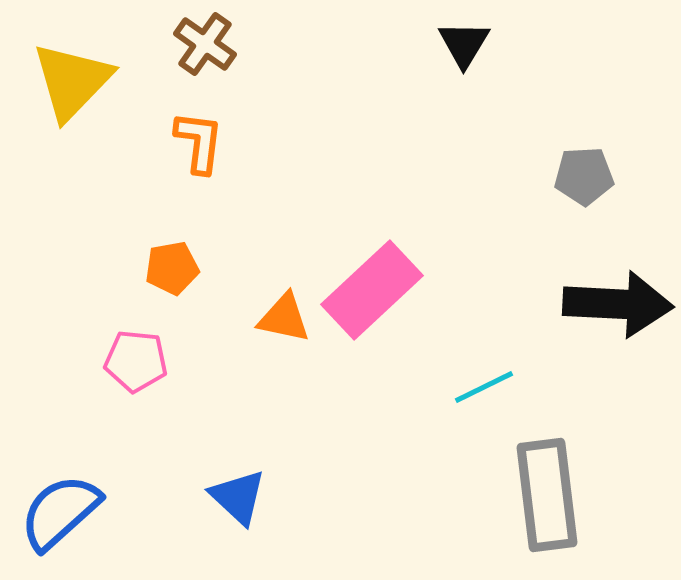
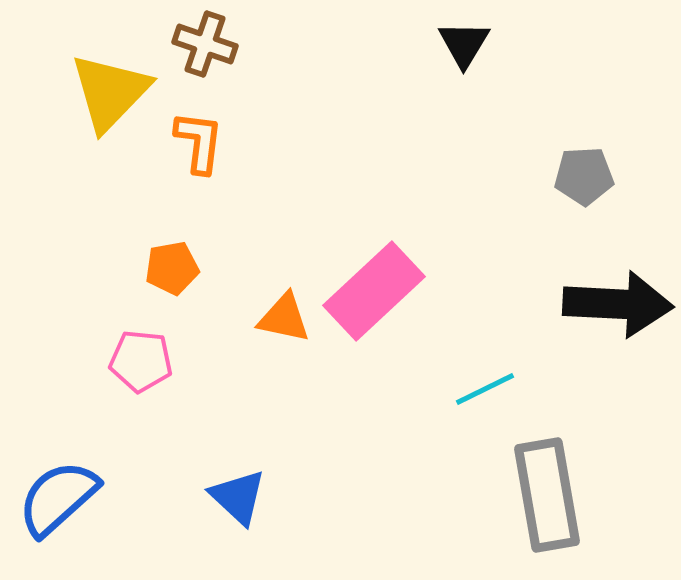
brown cross: rotated 16 degrees counterclockwise
yellow triangle: moved 38 px right, 11 px down
pink rectangle: moved 2 px right, 1 px down
pink pentagon: moved 5 px right
cyan line: moved 1 px right, 2 px down
gray rectangle: rotated 3 degrees counterclockwise
blue semicircle: moved 2 px left, 14 px up
